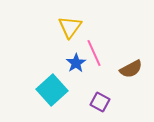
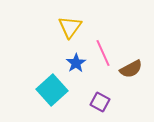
pink line: moved 9 px right
